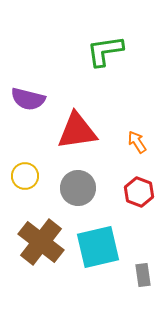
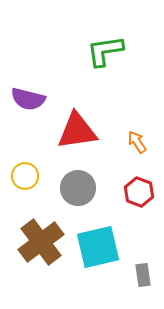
brown cross: rotated 15 degrees clockwise
